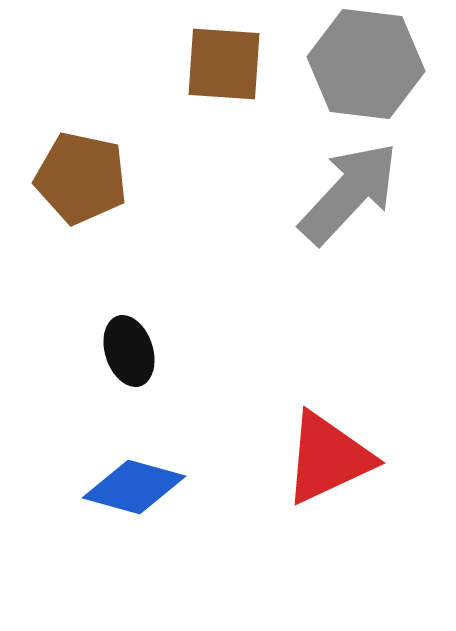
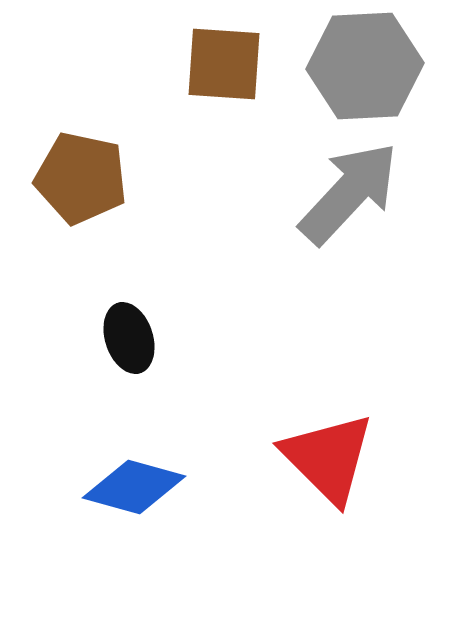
gray hexagon: moved 1 px left, 2 px down; rotated 10 degrees counterclockwise
black ellipse: moved 13 px up
red triangle: rotated 50 degrees counterclockwise
